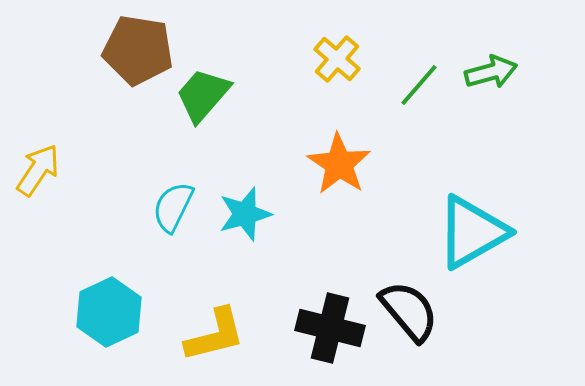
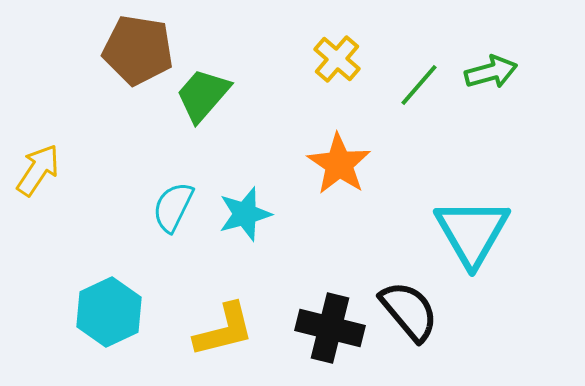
cyan triangle: rotated 30 degrees counterclockwise
yellow L-shape: moved 9 px right, 5 px up
